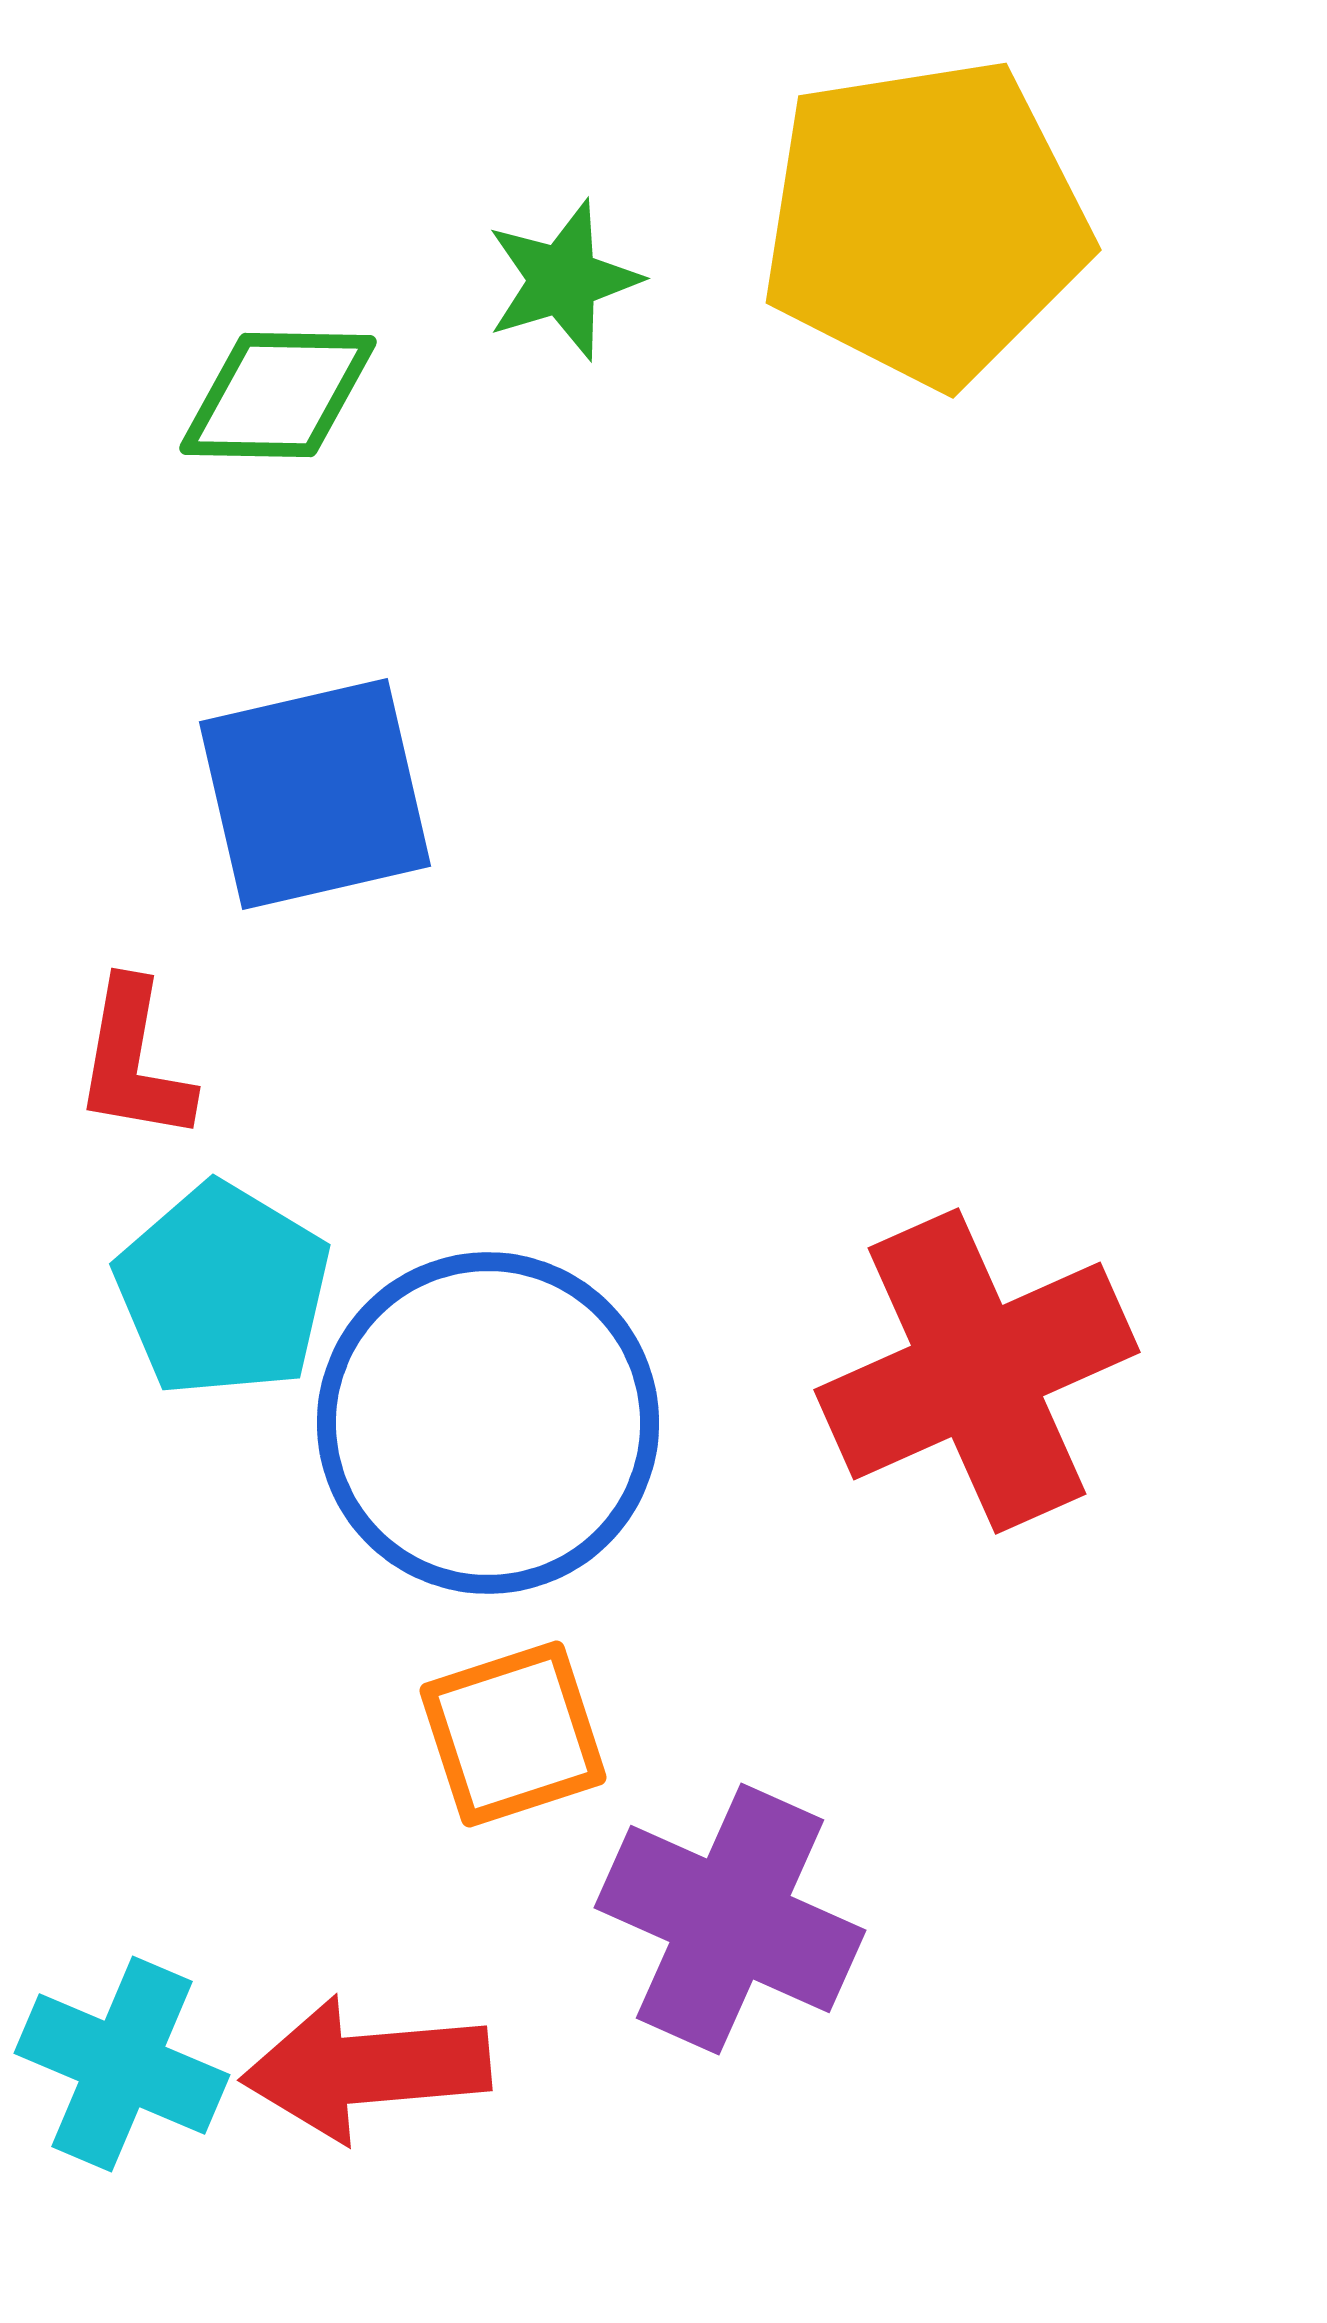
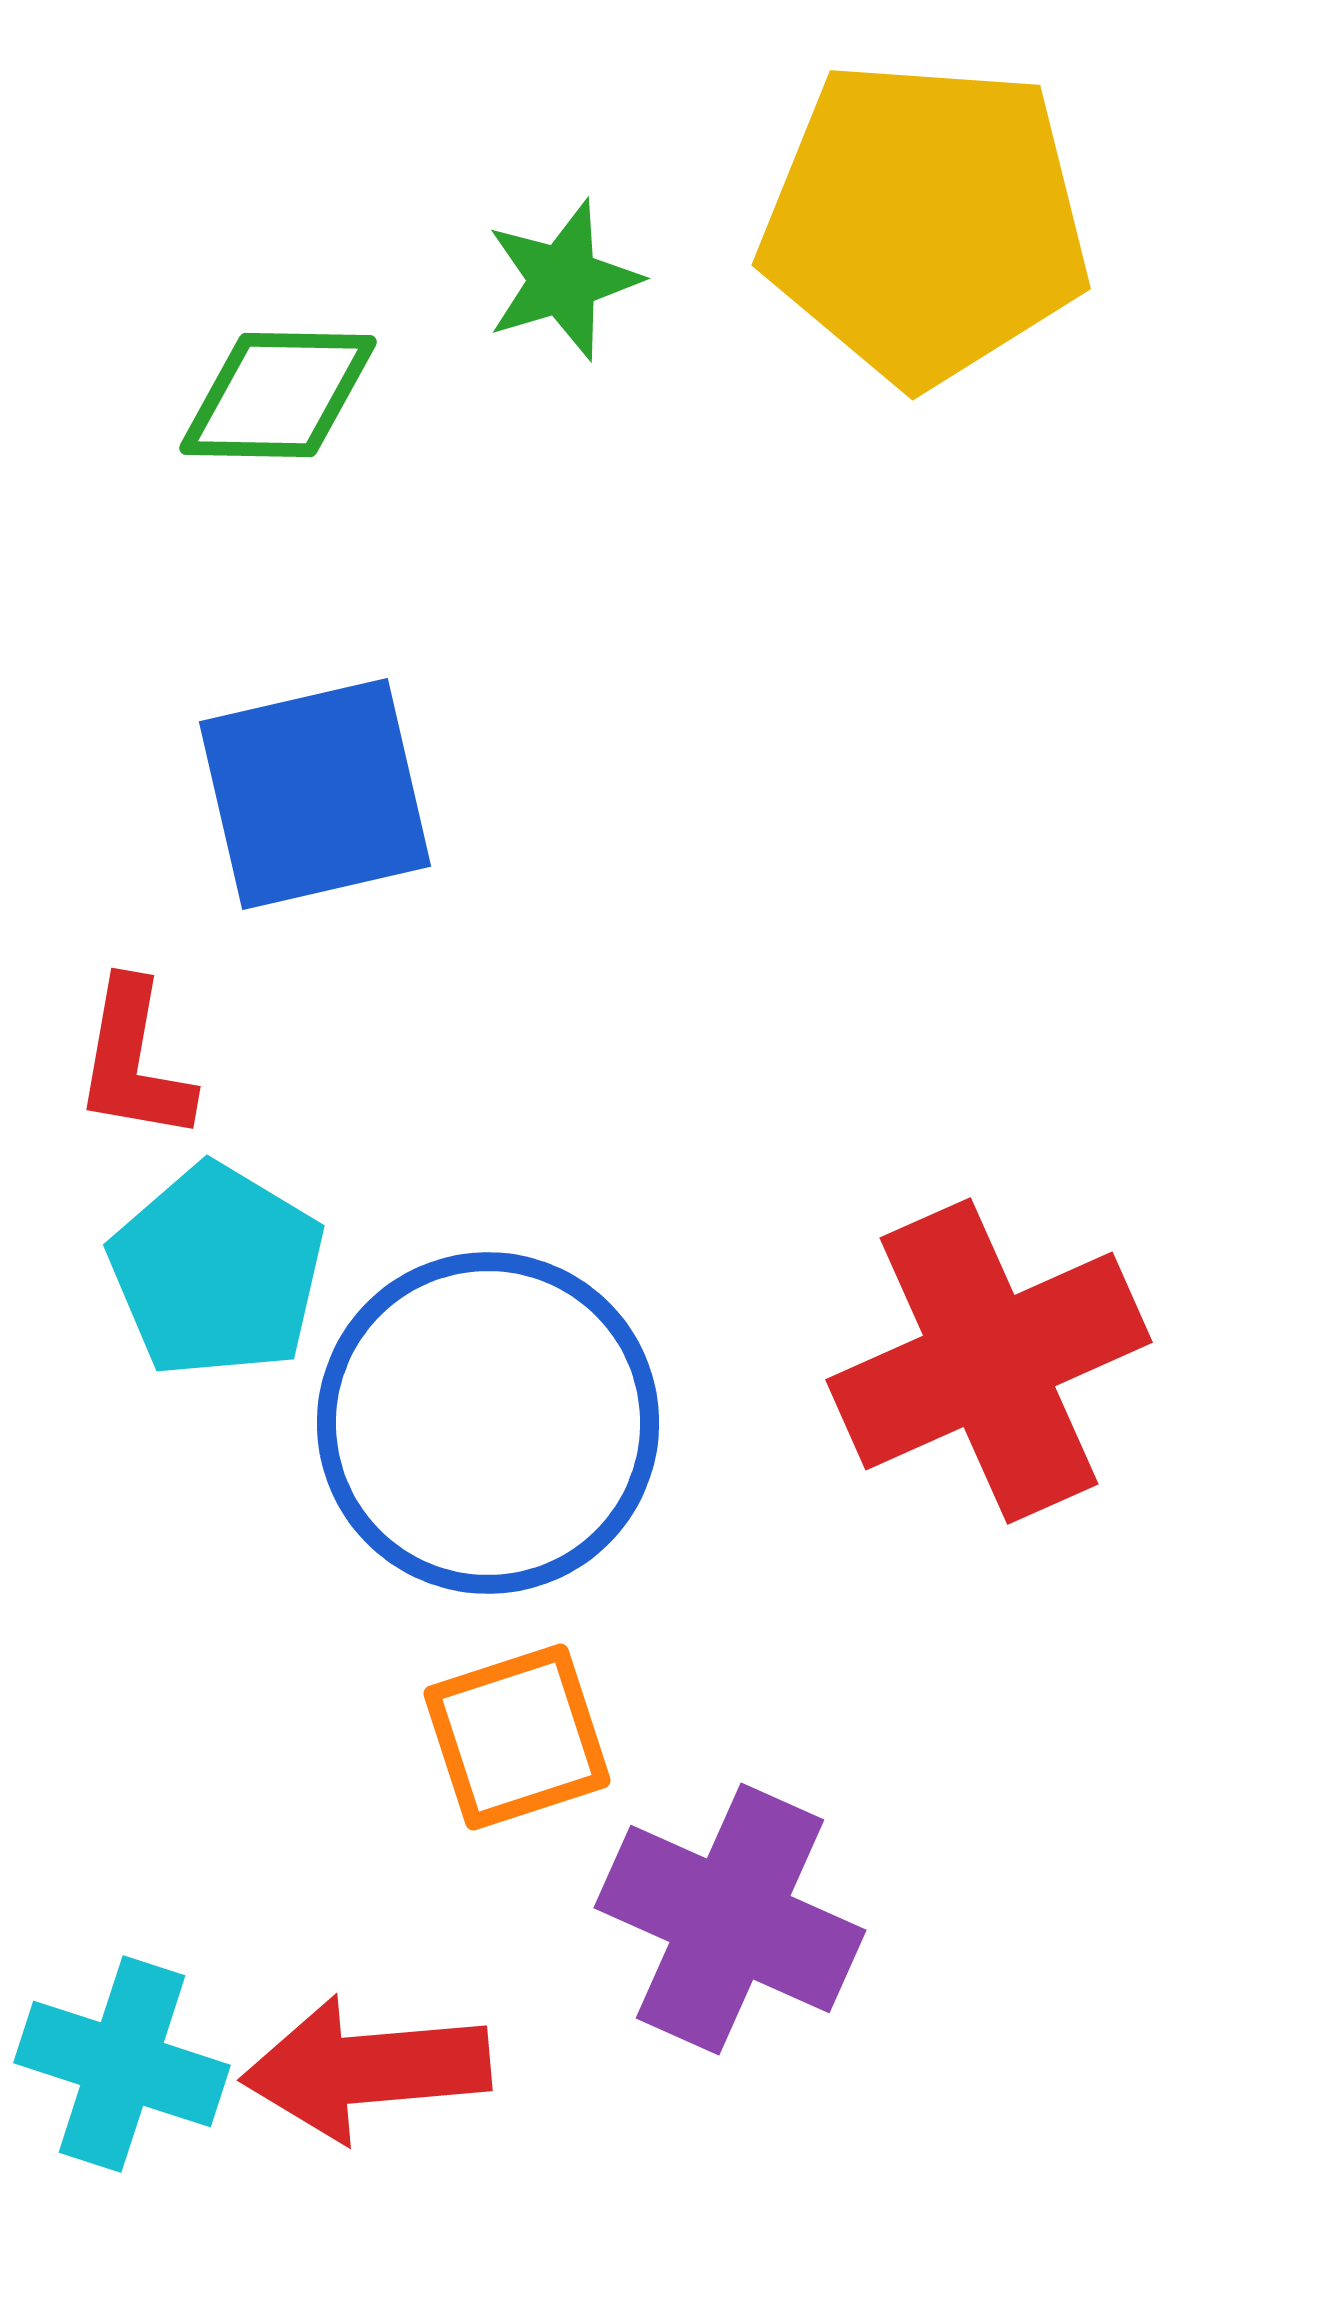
yellow pentagon: rotated 13 degrees clockwise
cyan pentagon: moved 6 px left, 19 px up
red cross: moved 12 px right, 10 px up
orange square: moved 4 px right, 3 px down
cyan cross: rotated 5 degrees counterclockwise
